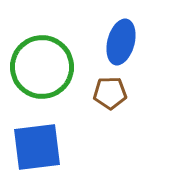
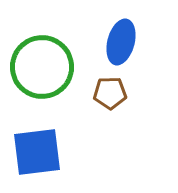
blue square: moved 5 px down
